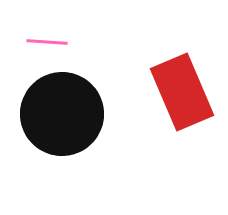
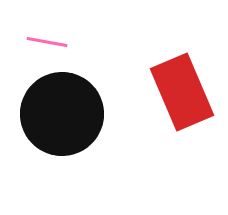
pink line: rotated 6 degrees clockwise
